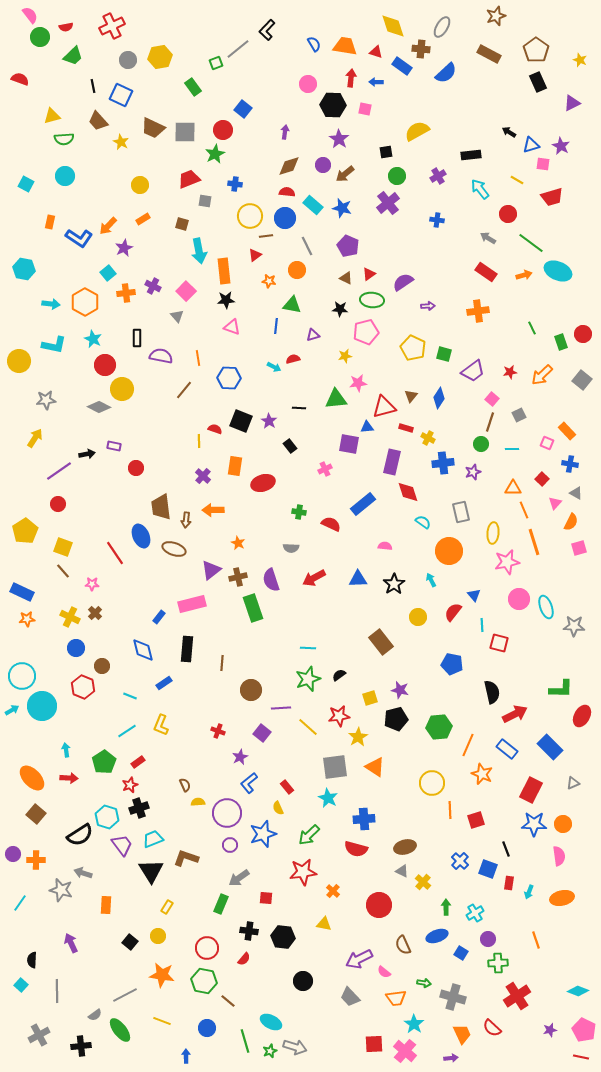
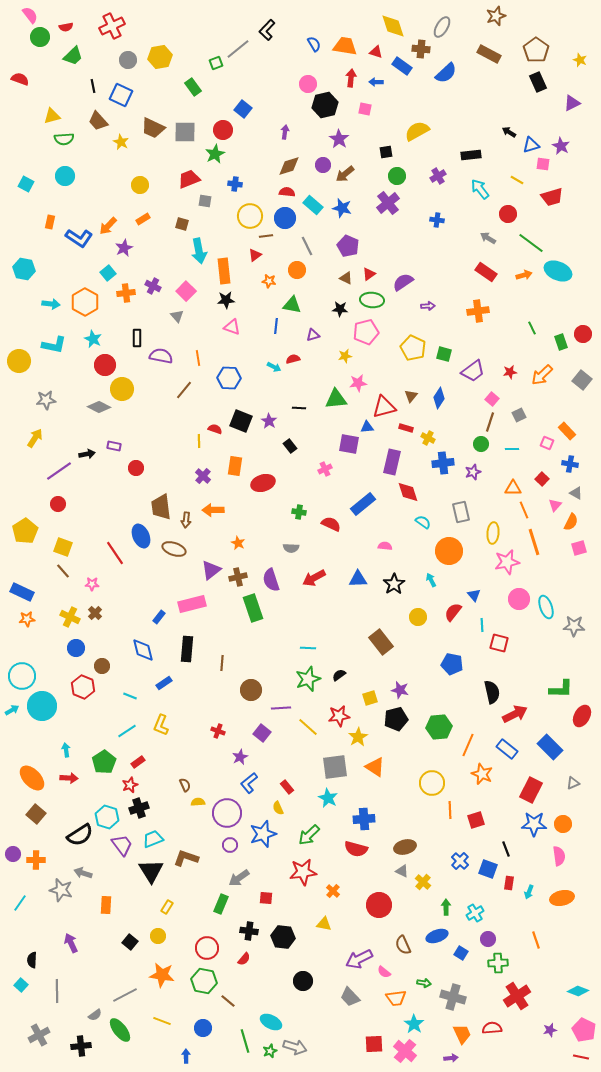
black hexagon at (333, 105): moved 8 px left; rotated 15 degrees counterclockwise
pink triangle at (555, 503): moved 2 px down
blue circle at (207, 1028): moved 4 px left
red semicircle at (492, 1028): rotated 132 degrees clockwise
